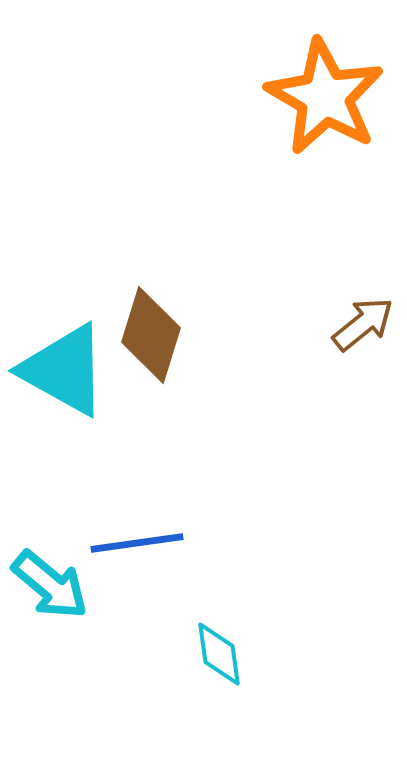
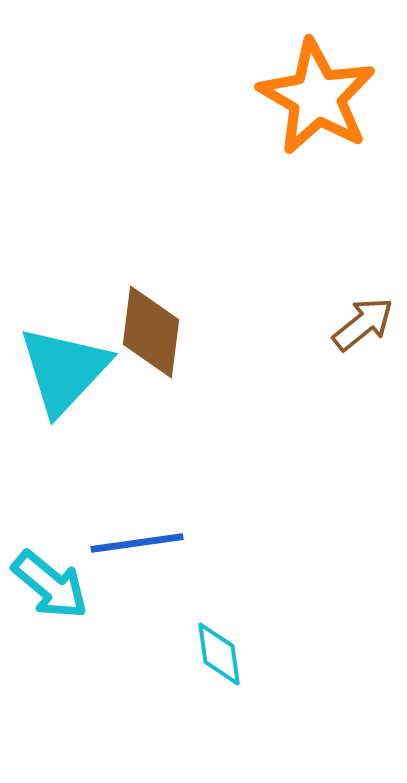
orange star: moved 8 px left
brown diamond: moved 3 px up; rotated 10 degrees counterclockwise
cyan triangle: rotated 44 degrees clockwise
